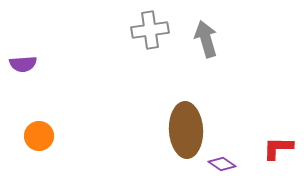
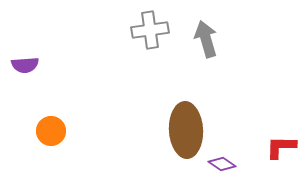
purple semicircle: moved 2 px right, 1 px down
orange circle: moved 12 px right, 5 px up
red L-shape: moved 3 px right, 1 px up
